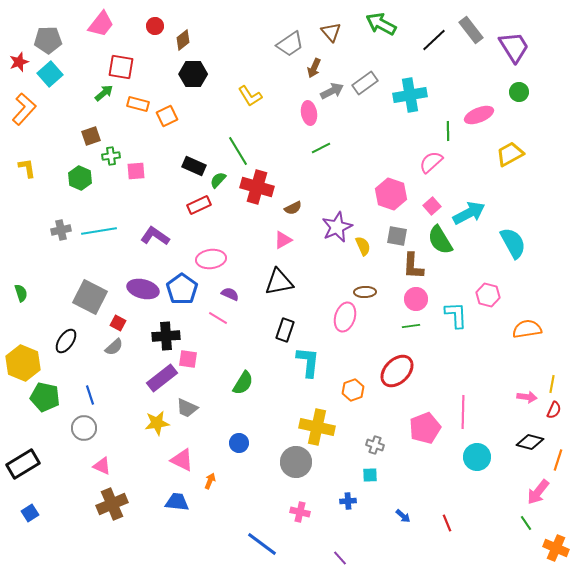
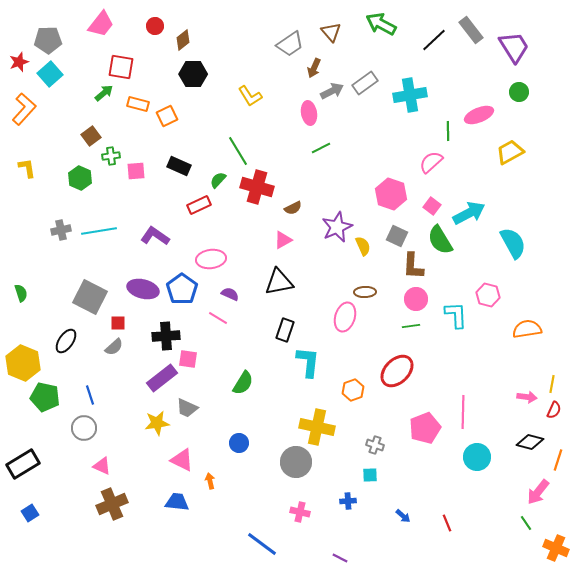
brown square at (91, 136): rotated 18 degrees counterclockwise
yellow trapezoid at (510, 154): moved 2 px up
black rectangle at (194, 166): moved 15 px left
pink square at (432, 206): rotated 12 degrees counterclockwise
gray square at (397, 236): rotated 15 degrees clockwise
red square at (118, 323): rotated 28 degrees counterclockwise
orange arrow at (210, 481): rotated 35 degrees counterclockwise
purple line at (340, 558): rotated 21 degrees counterclockwise
